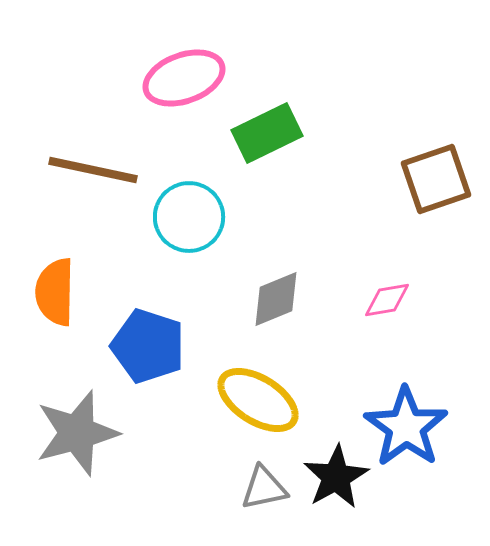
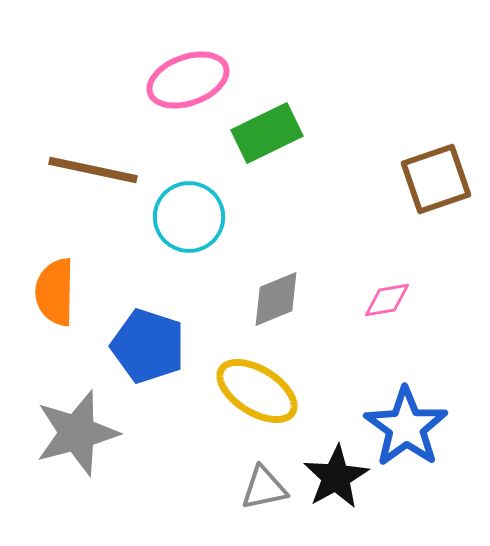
pink ellipse: moved 4 px right, 2 px down
yellow ellipse: moved 1 px left, 9 px up
